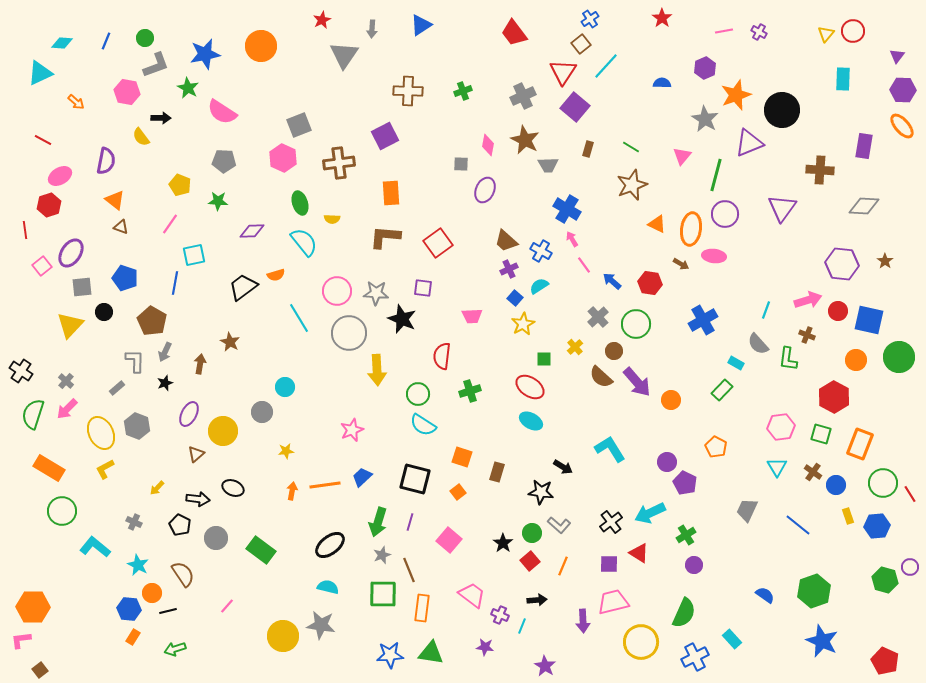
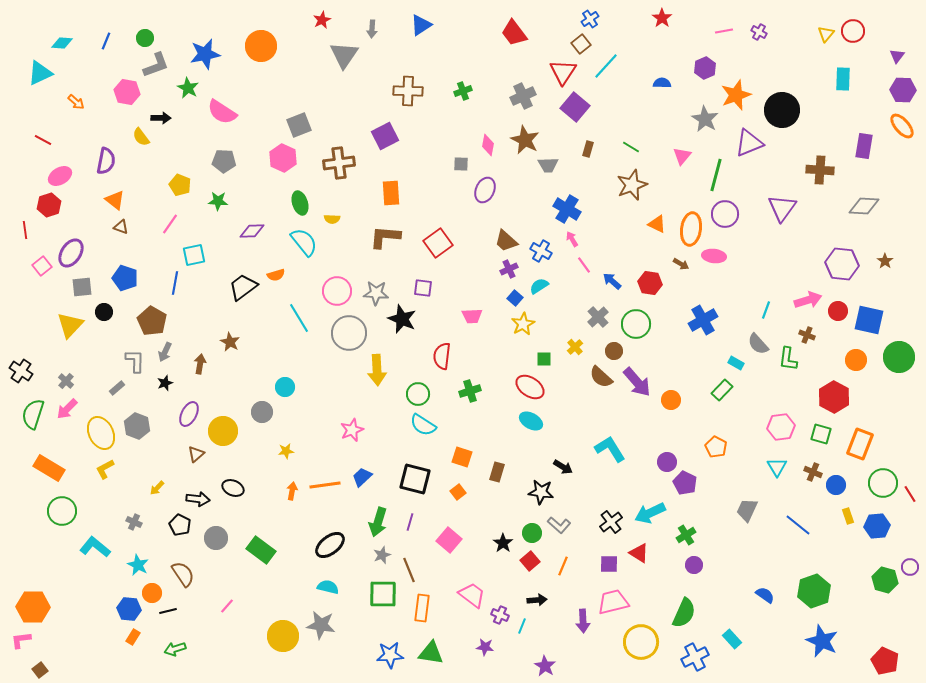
brown cross at (813, 472): rotated 12 degrees counterclockwise
